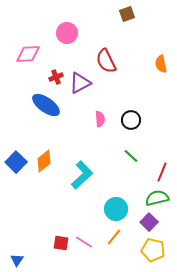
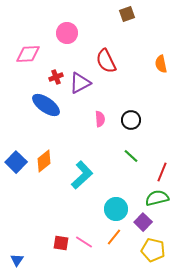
purple square: moved 6 px left
